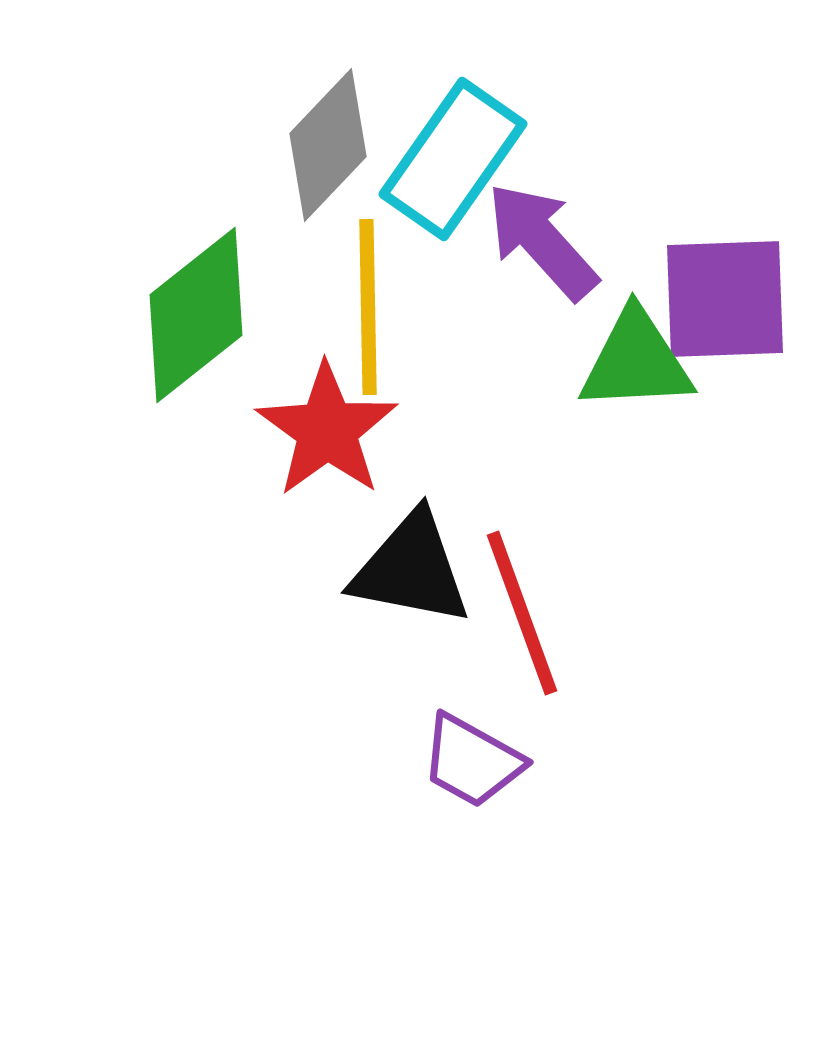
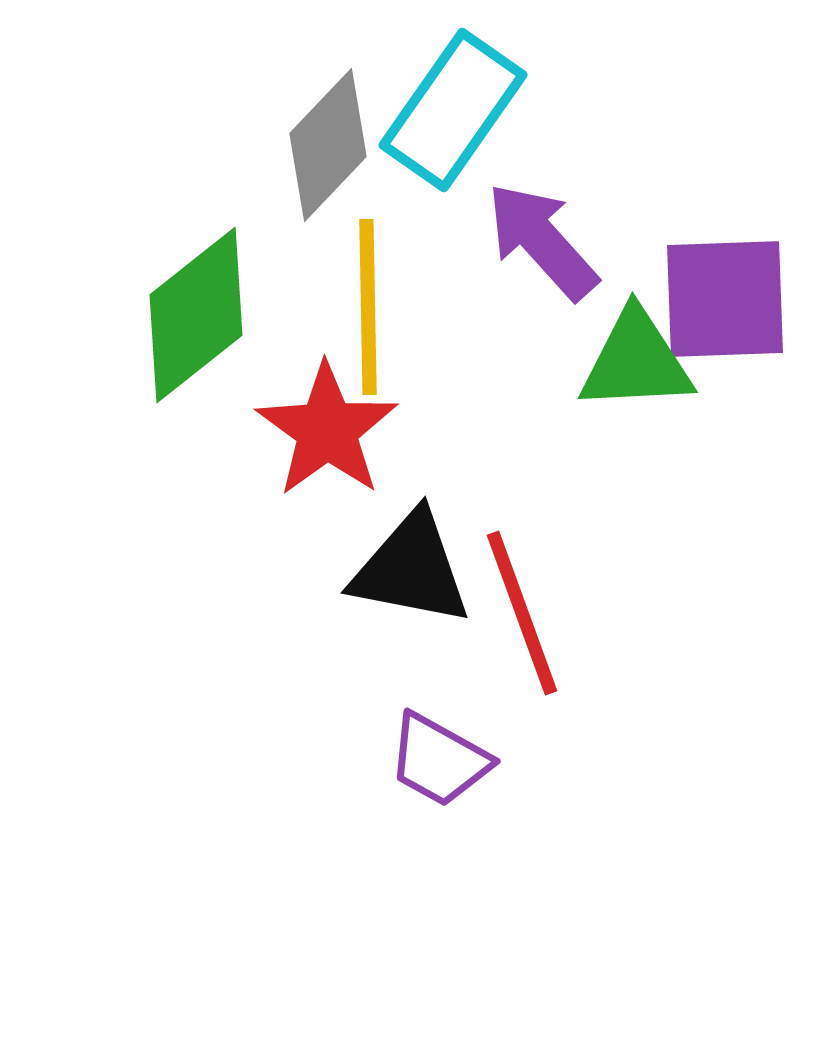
cyan rectangle: moved 49 px up
purple trapezoid: moved 33 px left, 1 px up
